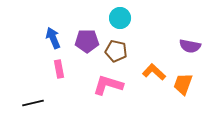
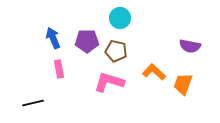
pink L-shape: moved 1 px right, 3 px up
